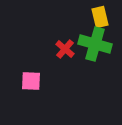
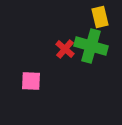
green cross: moved 4 px left, 2 px down
